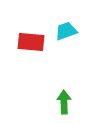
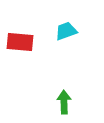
red rectangle: moved 11 px left
